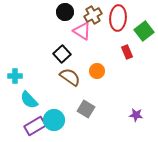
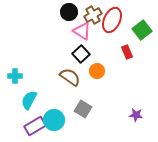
black circle: moved 4 px right
red ellipse: moved 6 px left, 2 px down; rotated 20 degrees clockwise
green square: moved 2 px left, 1 px up
black square: moved 19 px right
cyan semicircle: rotated 72 degrees clockwise
gray square: moved 3 px left
